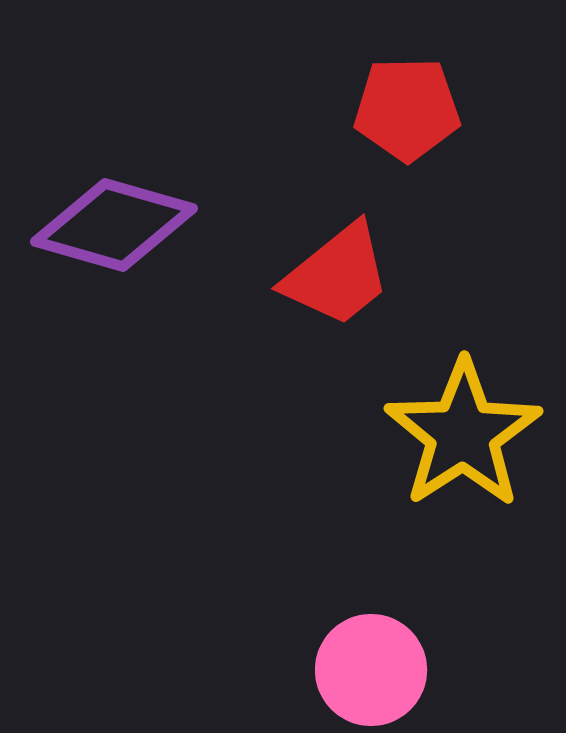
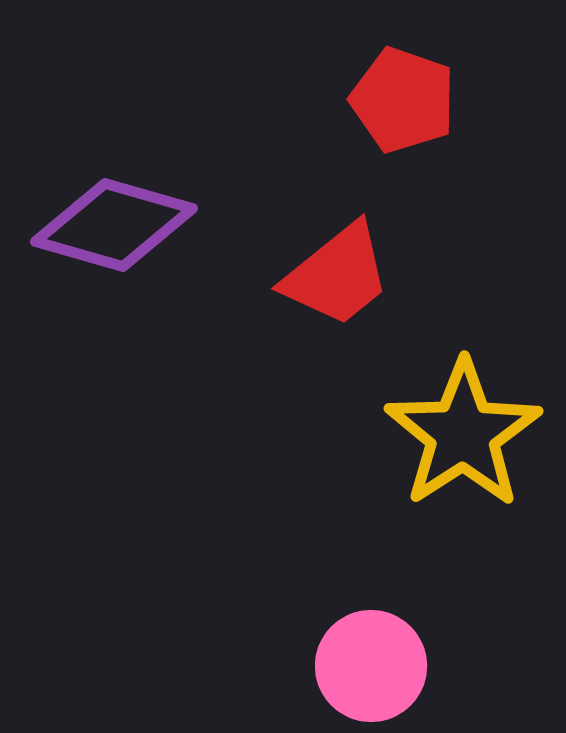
red pentagon: moved 4 px left, 9 px up; rotated 20 degrees clockwise
pink circle: moved 4 px up
